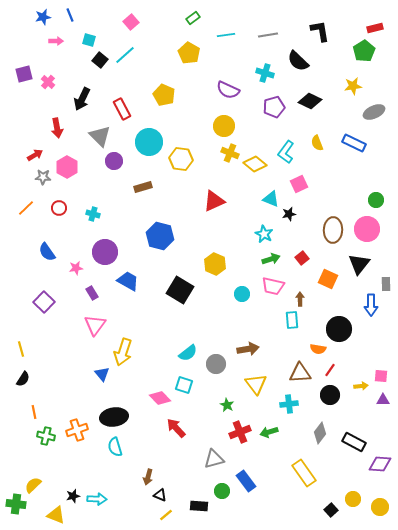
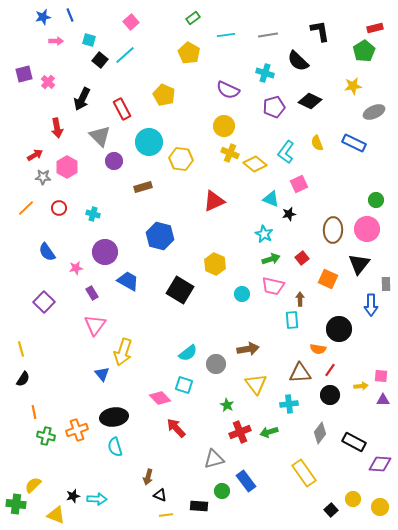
yellow line at (166, 515): rotated 32 degrees clockwise
